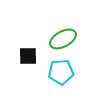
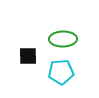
green ellipse: rotated 28 degrees clockwise
